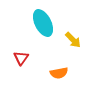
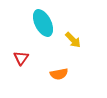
orange semicircle: moved 1 px down
